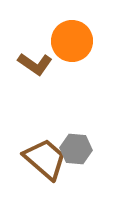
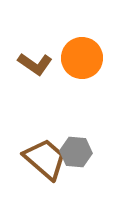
orange circle: moved 10 px right, 17 px down
gray hexagon: moved 3 px down
